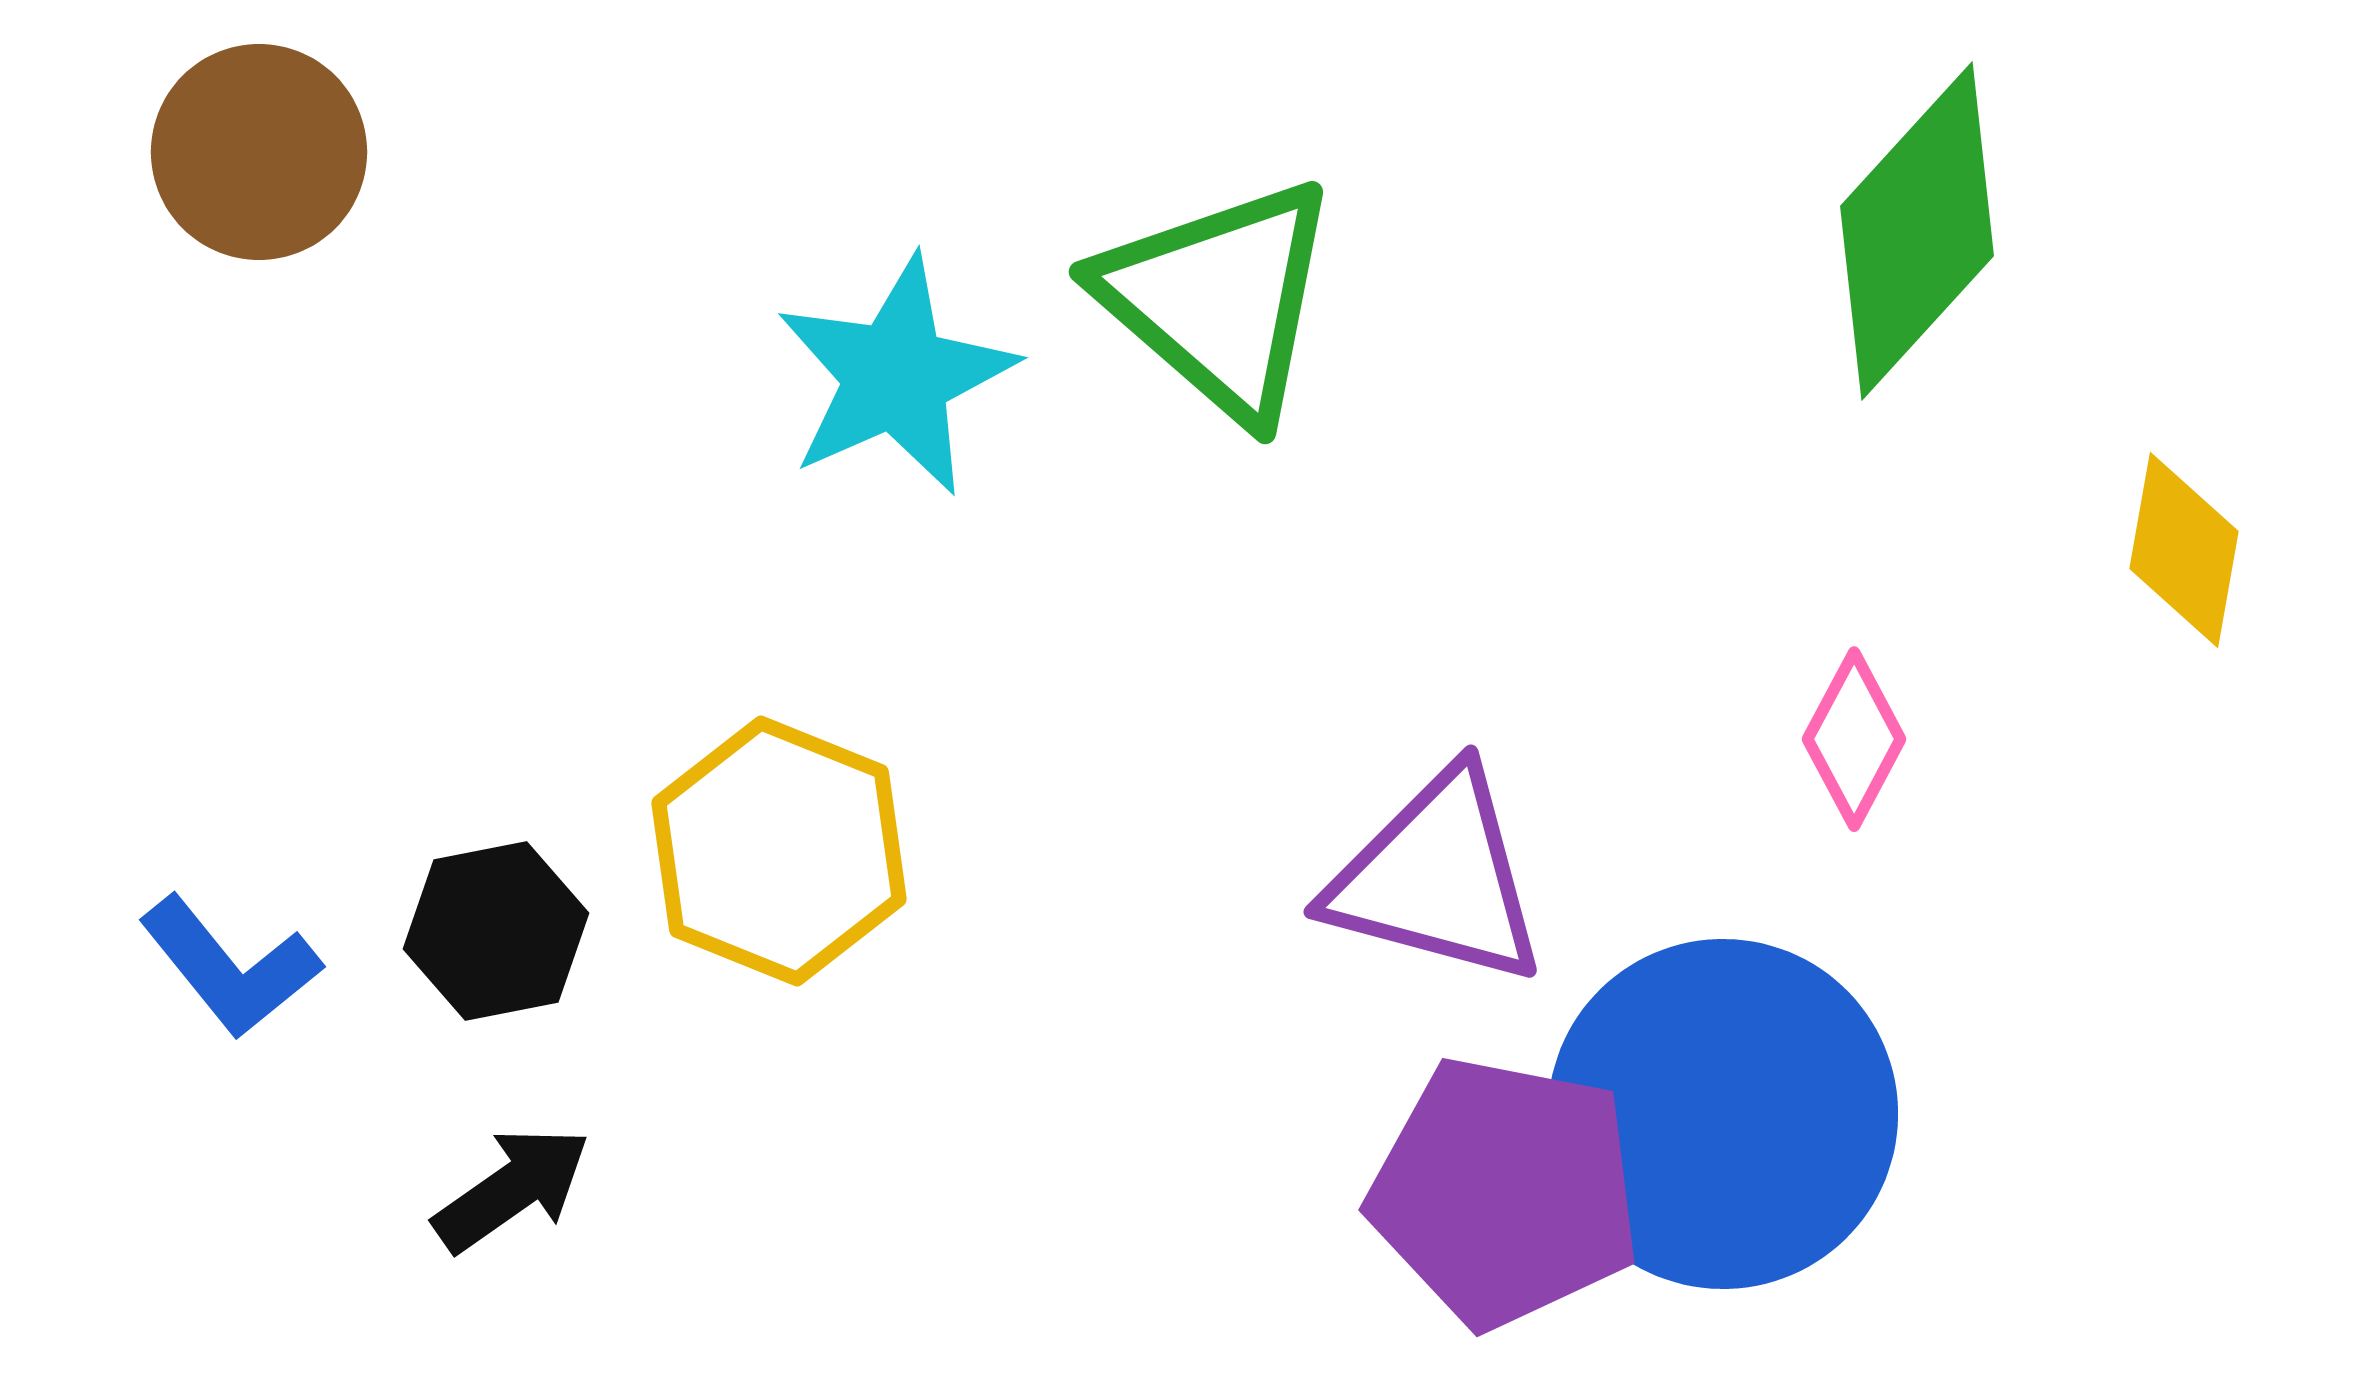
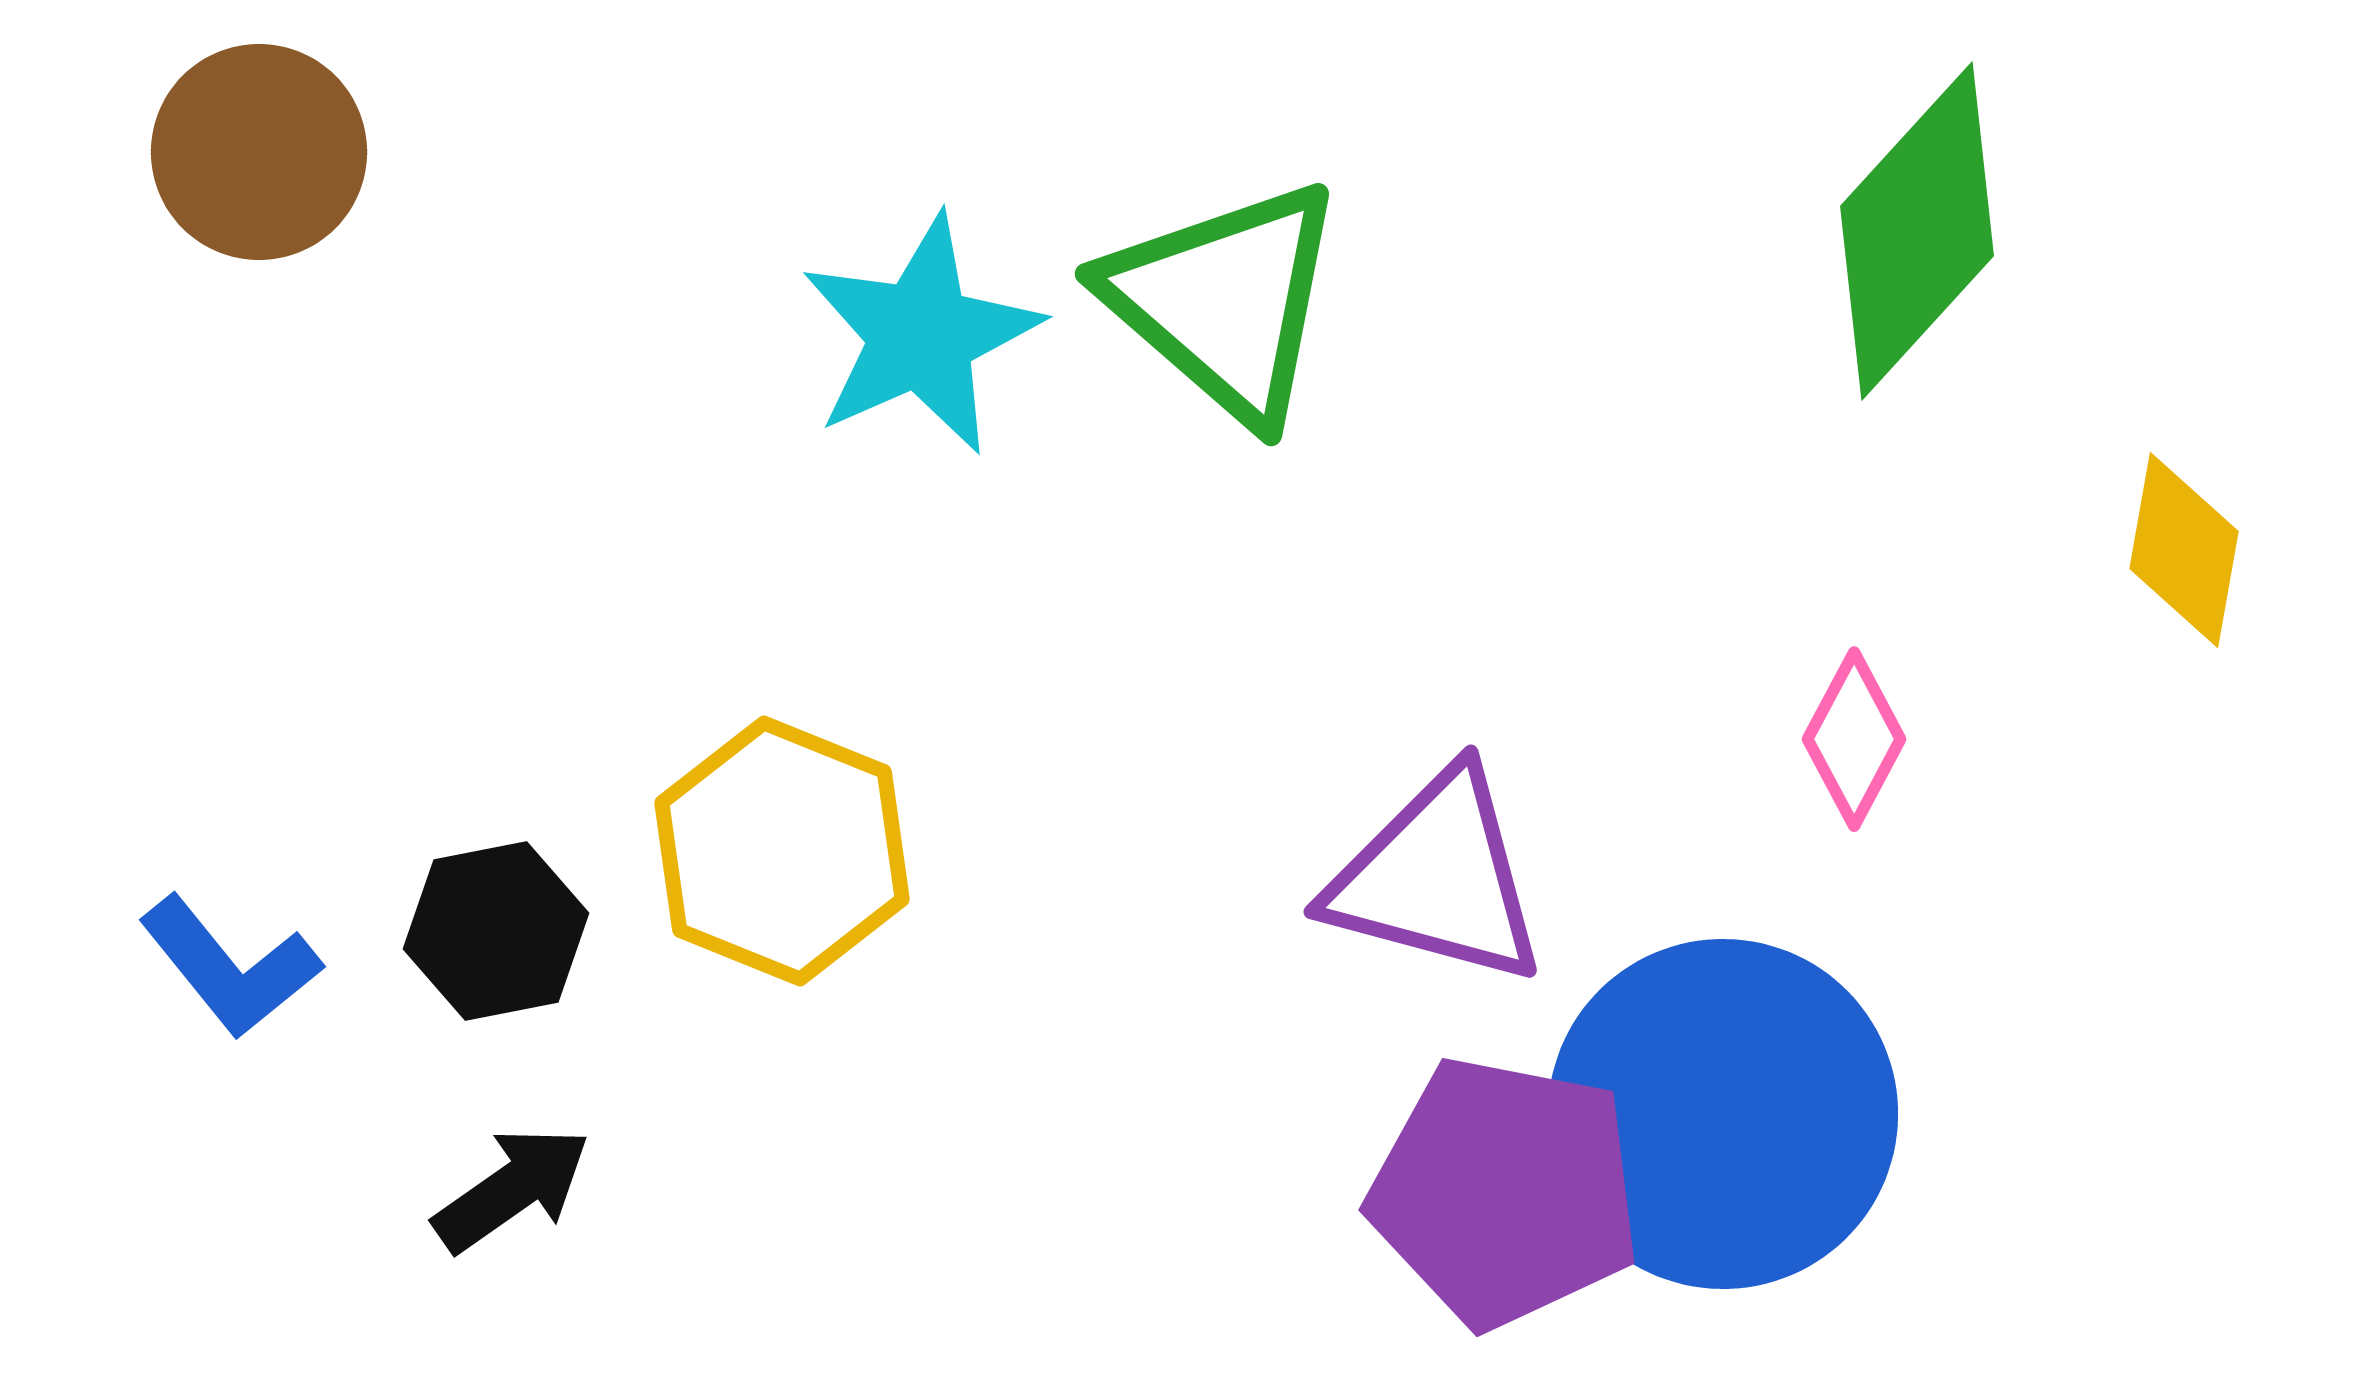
green triangle: moved 6 px right, 2 px down
cyan star: moved 25 px right, 41 px up
yellow hexagon: moved 3 px right
